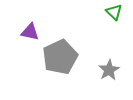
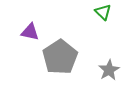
green triangle: moved 11 px left
gray pentagon: rotated 8 degrees counterclockwise
